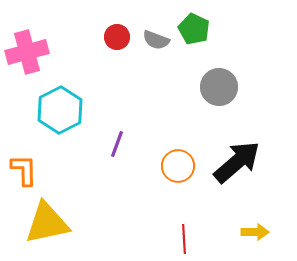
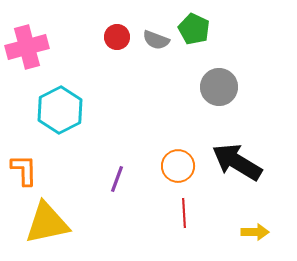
pink cross: moved 5 px up
purple line: moved 35 px down
black arrow: rotated 108 degrees counterclockwise
red line: moved 26 px up
